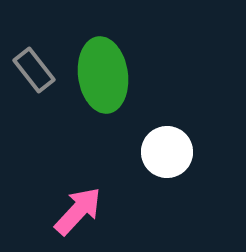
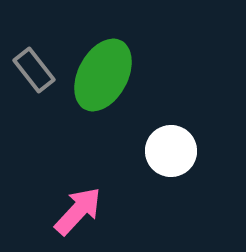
green ellipse: rotated 36 degrees clockwise
white circle: moved 4 px right, 1 px up
